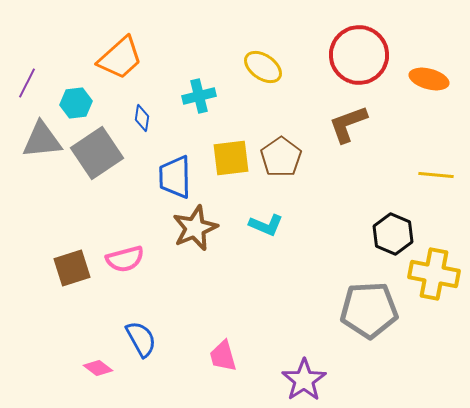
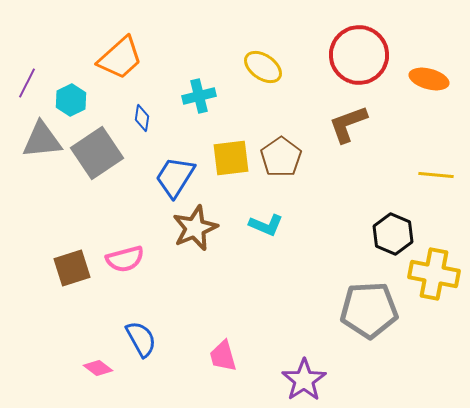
cyan hexagon: moved 5 px left, 3 px up; rotated 20 degrees counterclockwise
blue trapezoid: rotated 33 degrees clockwise
